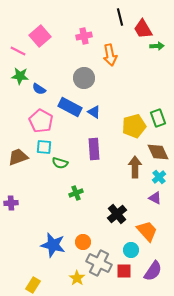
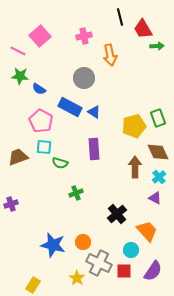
purple cross: moved 1 px down; rotated 16 degrees counterclockwise
